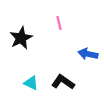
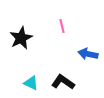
pink line: moved 3 px right, 3 px down
